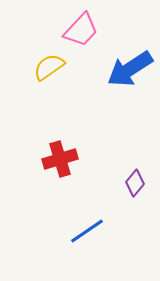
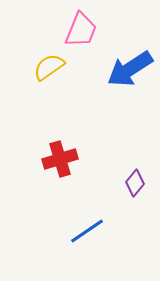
pink trapezoid: rotated 21 degrees counterclockwise
